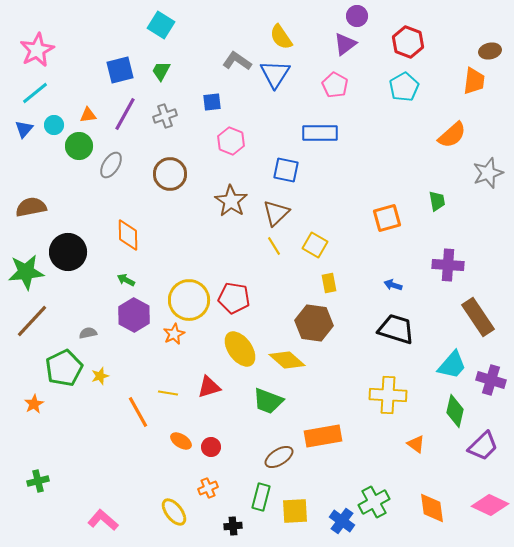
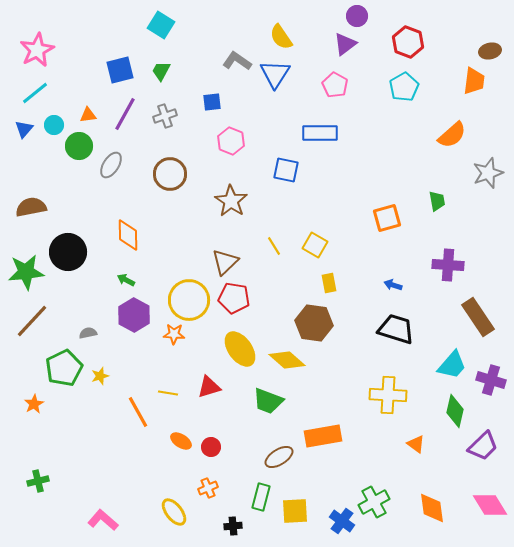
brown triangle at (276, 213): moved 51 px left, 49 px down
orange star at (174, 334): rotated 30 degrees clockwise
pink diamond at (490, 505): rotated 33 degrees clockwise
